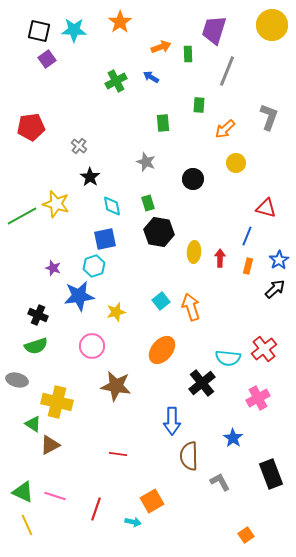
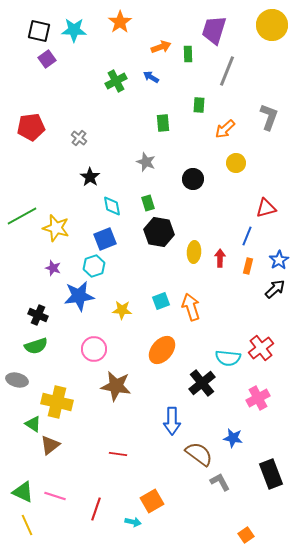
gray cross at (79, 146): moved 8 px up
yellow star at (56, 204): moved 24 px down
red triangle at (266, 208): rotated 30 degrees counterclockwise
blue square at (105, 239): rotated 10 degrees counterclockwise
cyan square at (161, 301): rotated 18 degrees clockwise
yellow star at (116, 312): moved 6 px right, 2 px up; rotated 18 degrees clockwise
pink circle at (92, 346): moved 2 px right, 3 px down
red cross at (264, 349): moved 3 px left, 1 px up
blue star at (233, 438): rotated 24 degrees counterclockwise
brown triangle at (50, 445): rotated 10 degrees counterclockwise
brown semicircle at (189, 456): moved 10 px right, 2 px up; rotated 128 degrees clockwise
